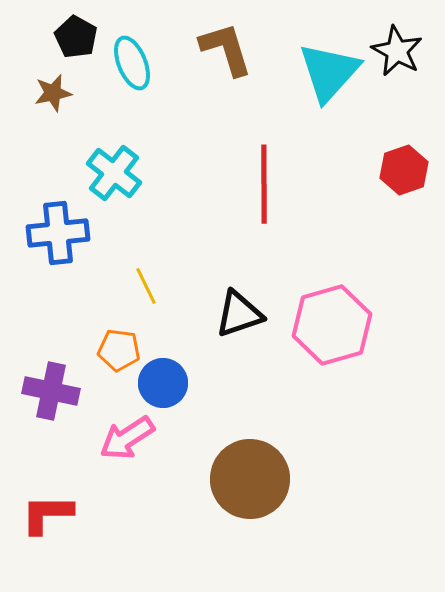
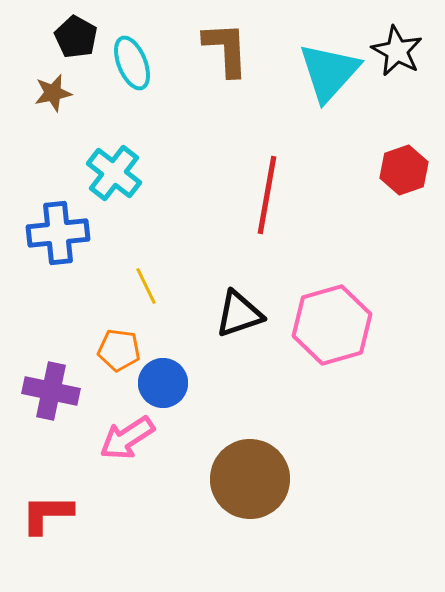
brown L-shape: rotated 14 degrees clockwise
red line: moved 3 px right, 11 px down; rotated 10 degrees clockwise
